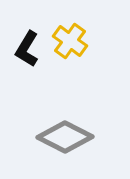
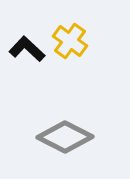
black L-shape: rotated 102 degrees clockwise
